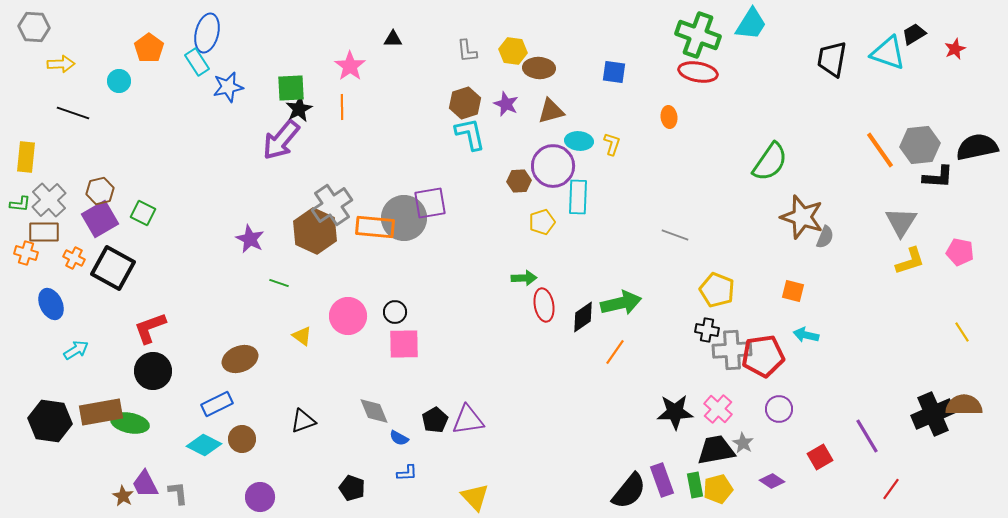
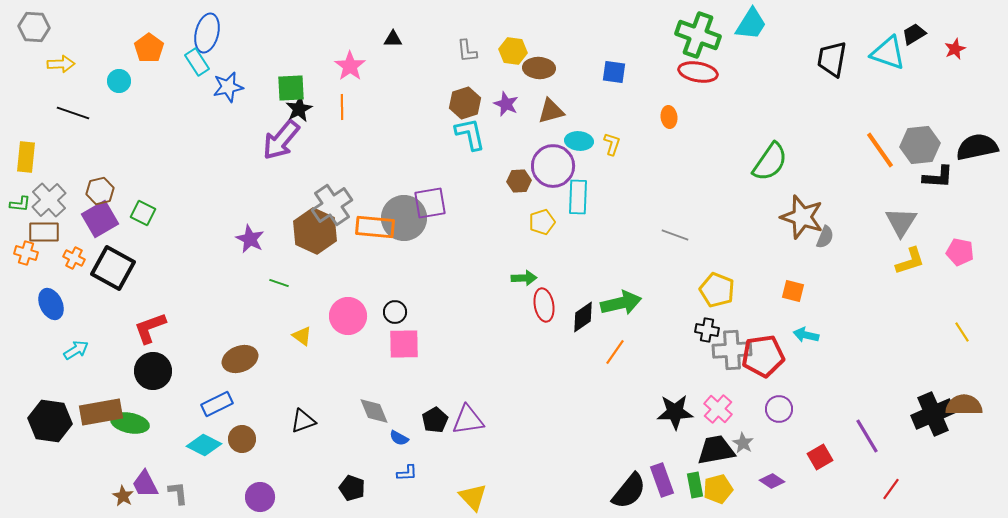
yellow triangle at (475, 497): moved 2 px left
